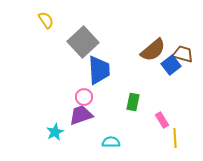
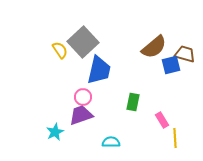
yellow semicircle: moved 14 px right, 30 px down
brown semicircle: moved 1 px right, 3 px up
brown trapezoid: moved 2 px right
blue square: rotated 24 degrees clockwise
blue trapezoid: rotated 16 degrees clockwise
pink circle: moved 1 px left
